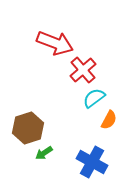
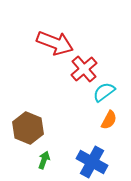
red cross: moved 1 px right, 1 px up
cyan semicircle: moved 10 px right, 6 px up
brown hexagon: rotated 20 degrees counterclockwise
green arrow: moved 7 px down; rotated 144 degrees clockwise
